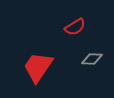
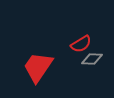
red semicircle: moved 6 px right, 17 px down
